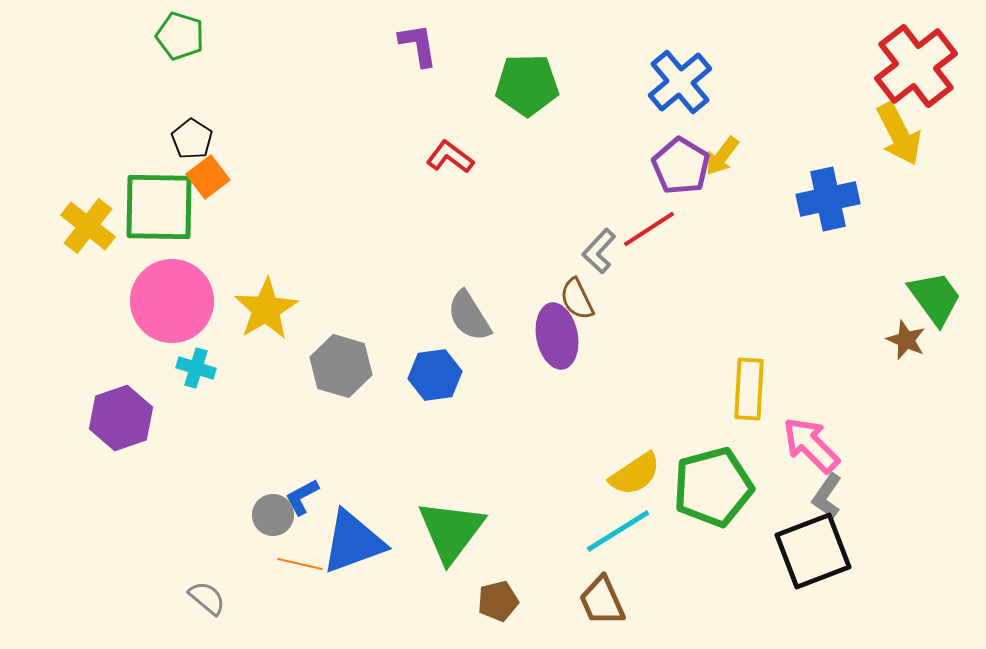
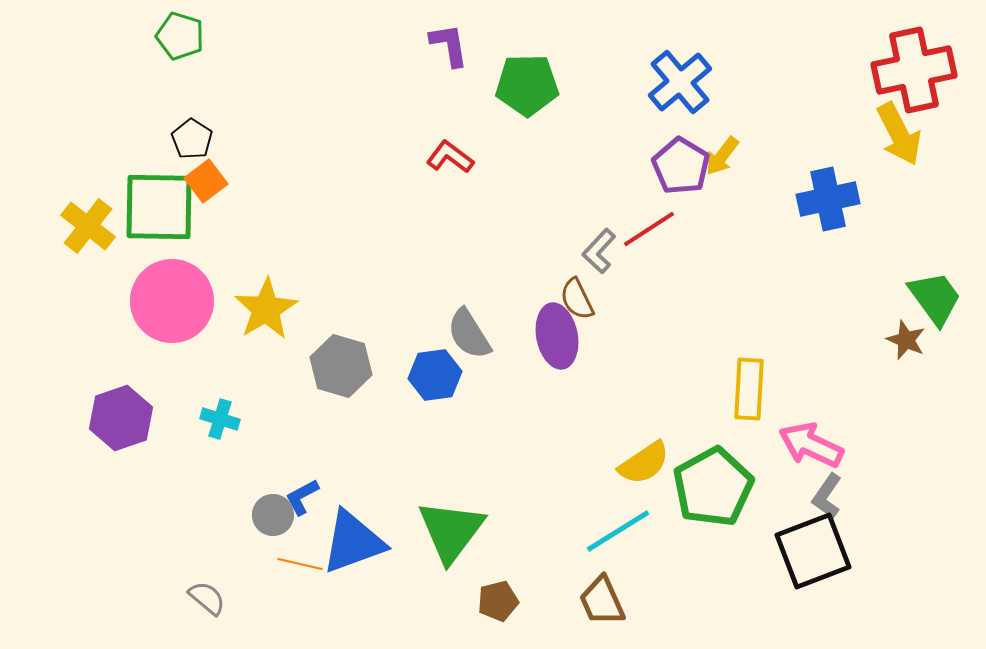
purple L-shape at (418, 45): moved 31 px right
red cross at (916, 66): moved 2 px left, 4 px down; rotated 26 degrees clockwise
orange square at (208, 177): moved 2 px left, 4 px down
gray semicircle at (469, 316): moved 18 px down
cyan cross at (196, 368): moved 24 px right, 51 px down
pink arrow at (811, 445): rotated 20 degrees counterclockwise
yellow semicircle at (635, 474): moved 9 px right, 11 px up
green pentagon at (713, 487): rotated 14 degrees counterclockwise
